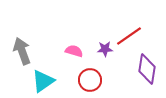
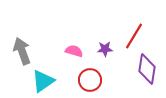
red line: moved 5 px right; rotated 24 degrees counterclockwise
